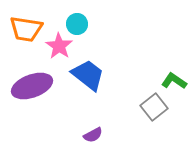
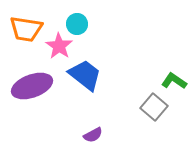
blue trapezoid: moved 3 px left
gray square: rotated 12 degrees counterclockwise
